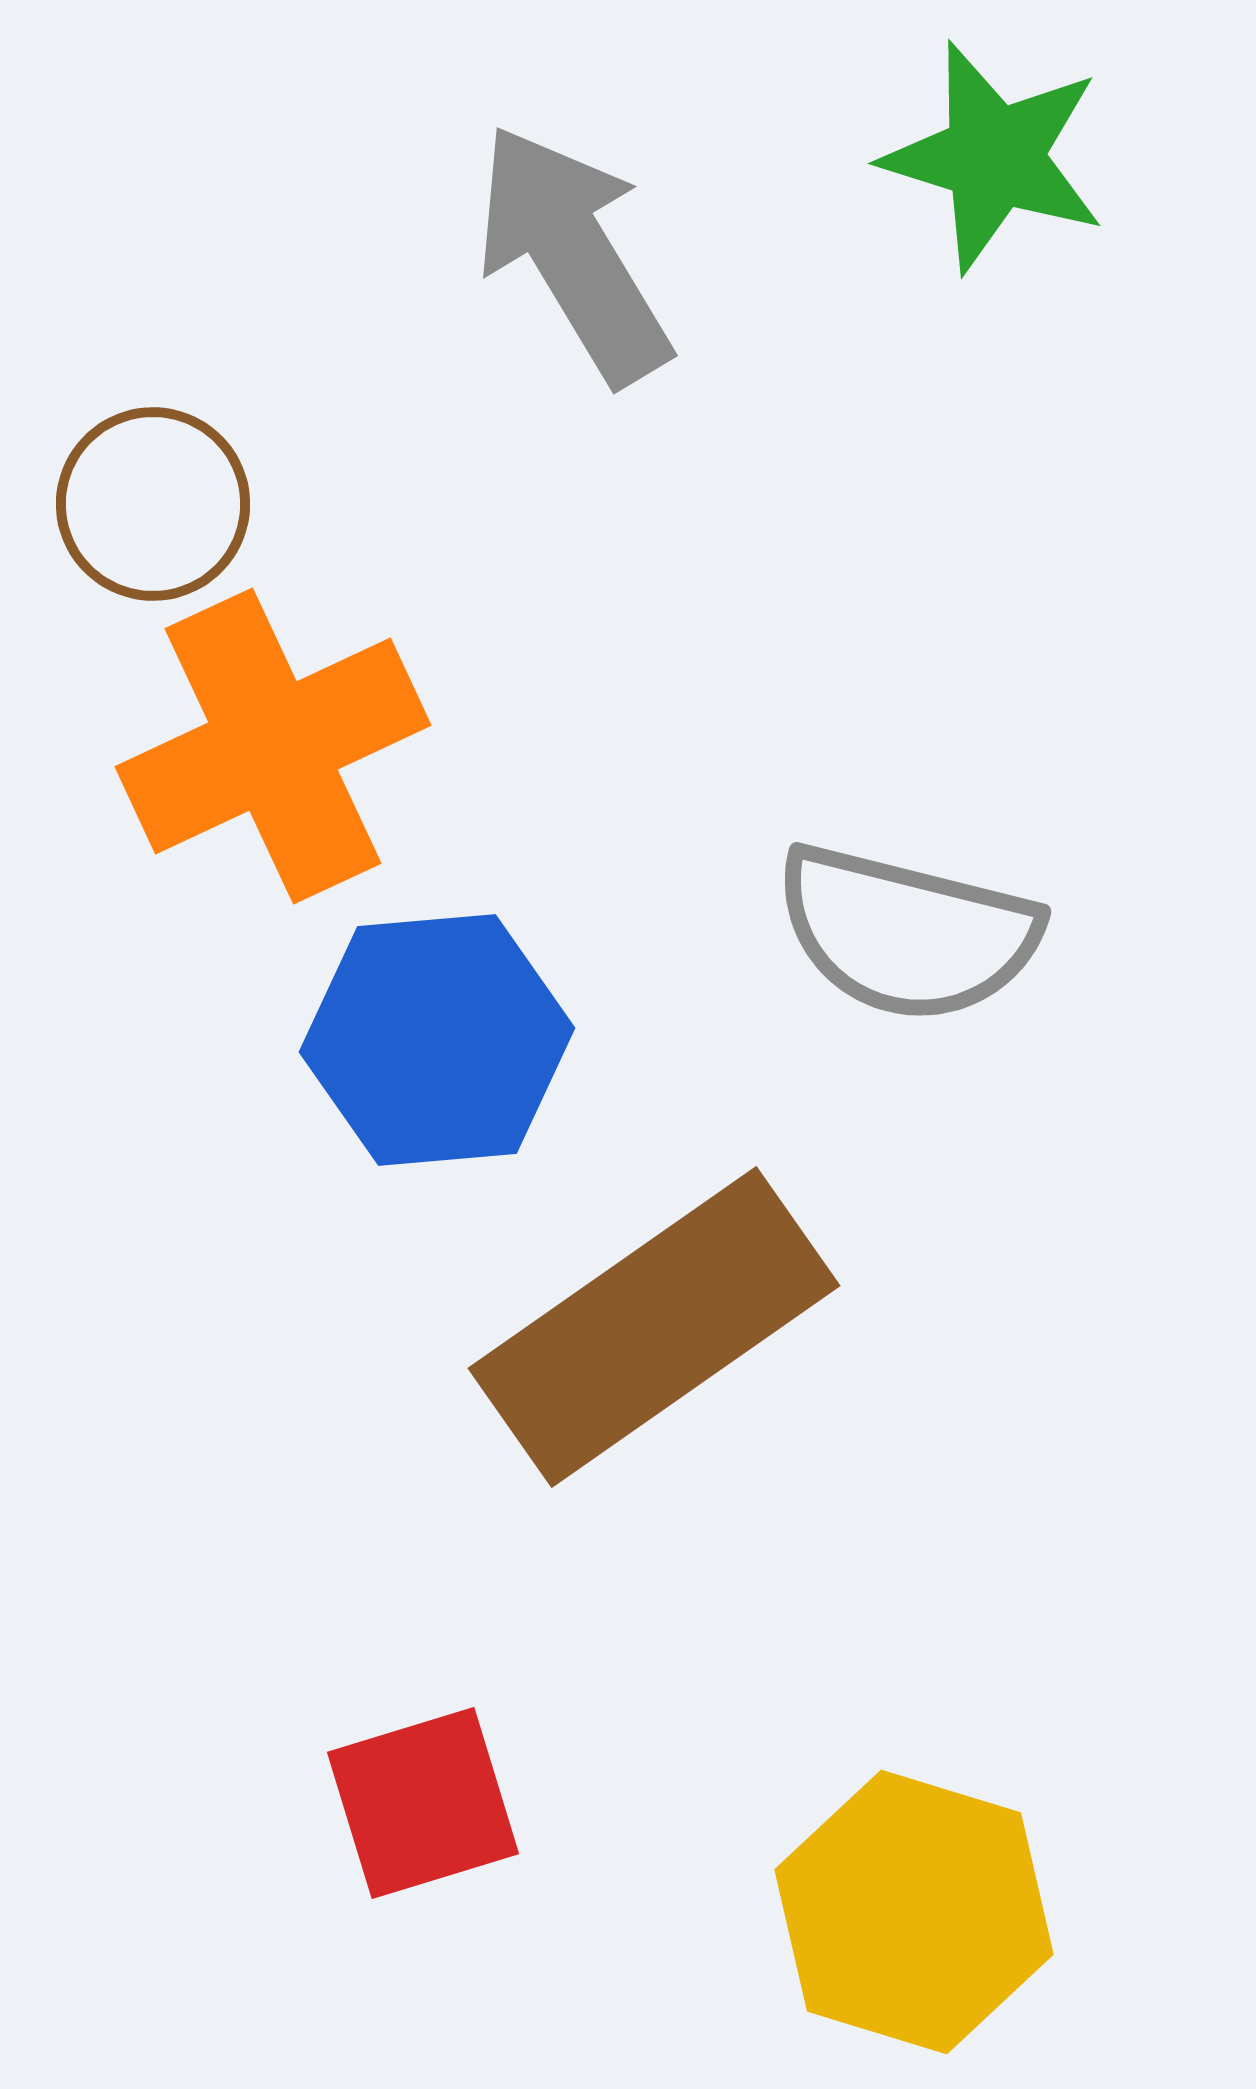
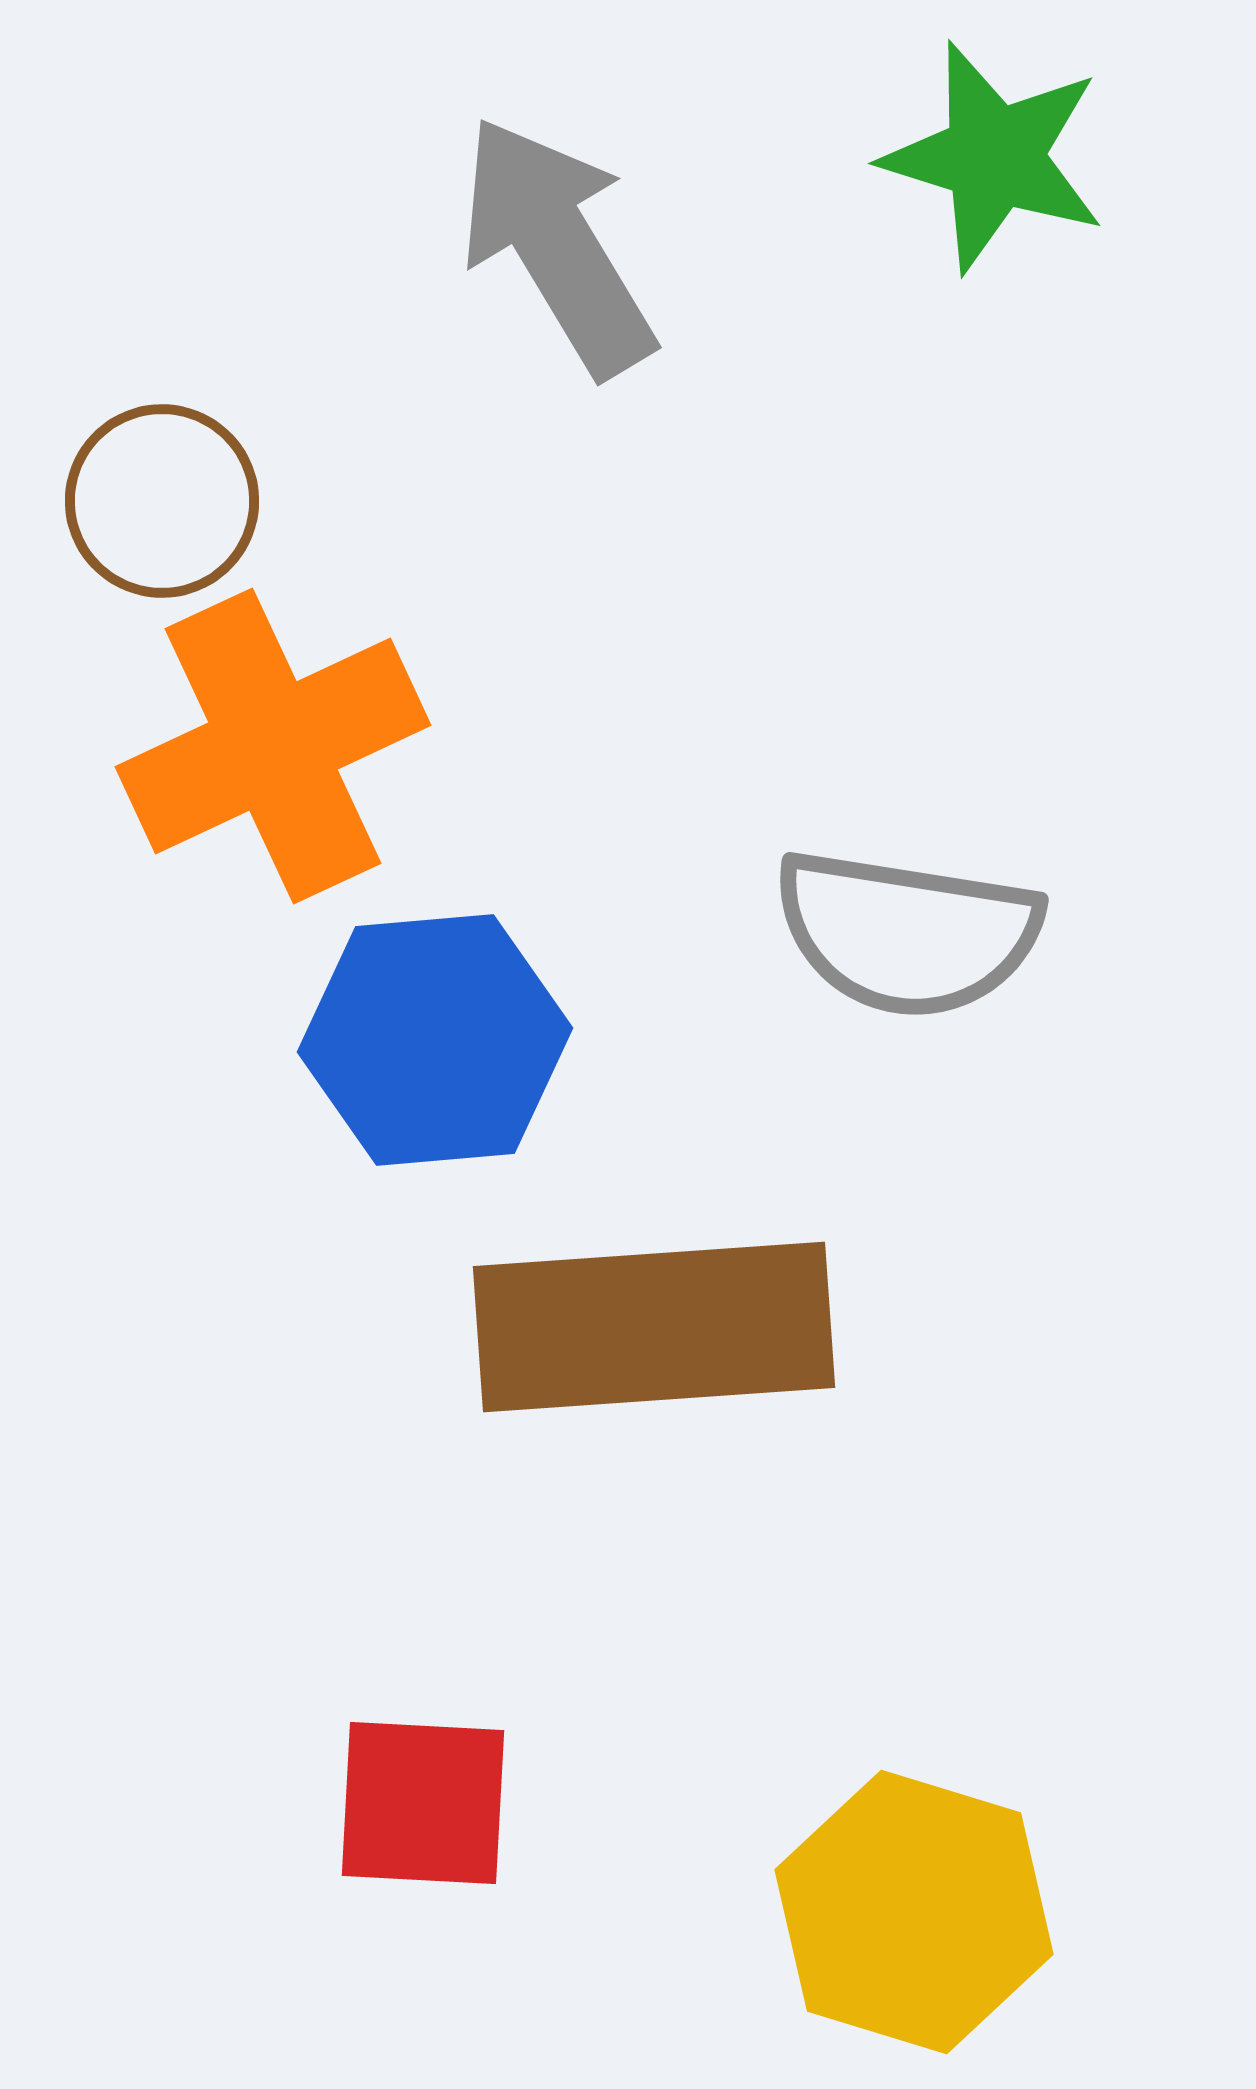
gray arrow: moved 16 px left, 8 px up
brown circle: moved 9 px right, 3 px up
gray semicircle: rotated 5 degrees counterclockwise
blue hexagon: moved 2 px left
brown rectangle: rotated 31 degrees clockwise
red square: rotated 20 degrees clockwise
